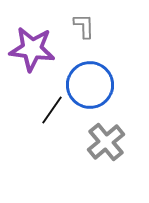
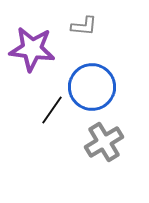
gray L-shape: rotated 96 degrees clockwise
blue circle: moved 2 px right, 2 px down
gray cross: moved 2 px left; rotated 9 degrees clockwise
